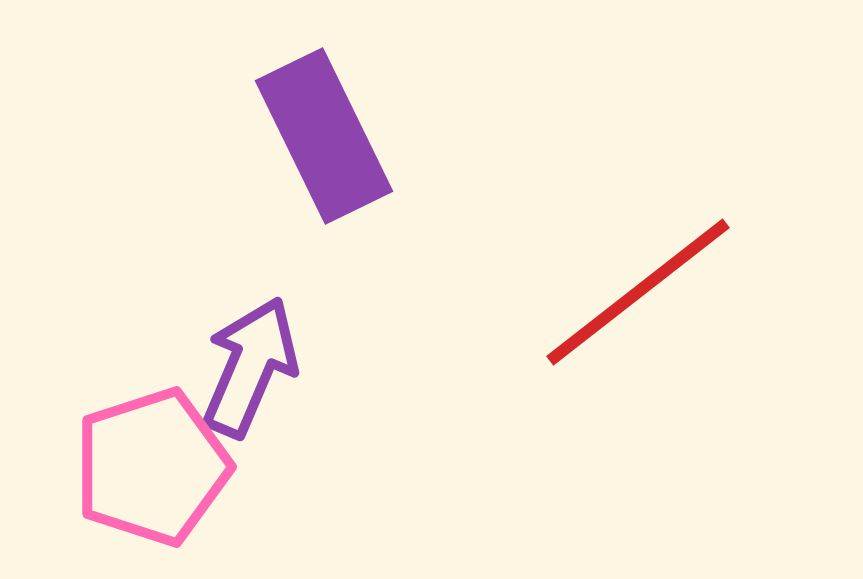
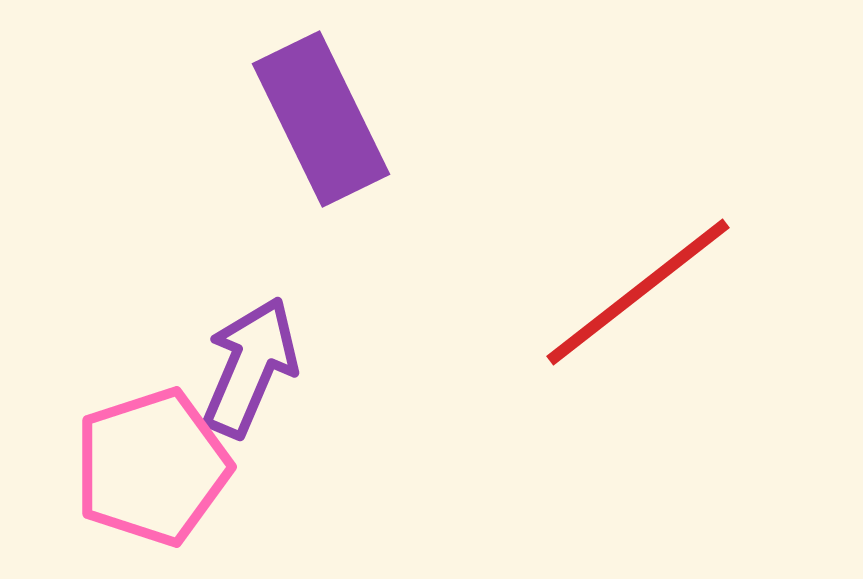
purple rectangle: moved 3 px left, 17 px up
